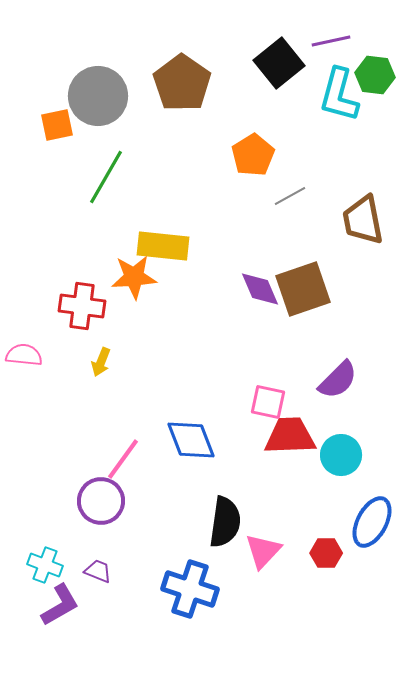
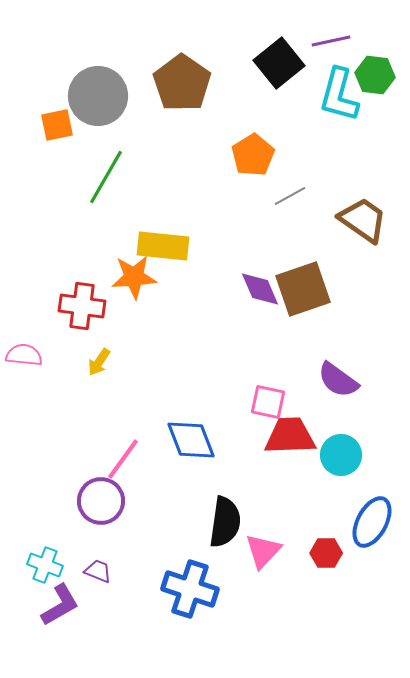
brown trapezoid: rotated 136 degrees clockwise
yellow arrow: moved 2 px left; rotated 12 degrees clockwise
purple semicircle: rotated 81 degrees clockwise
